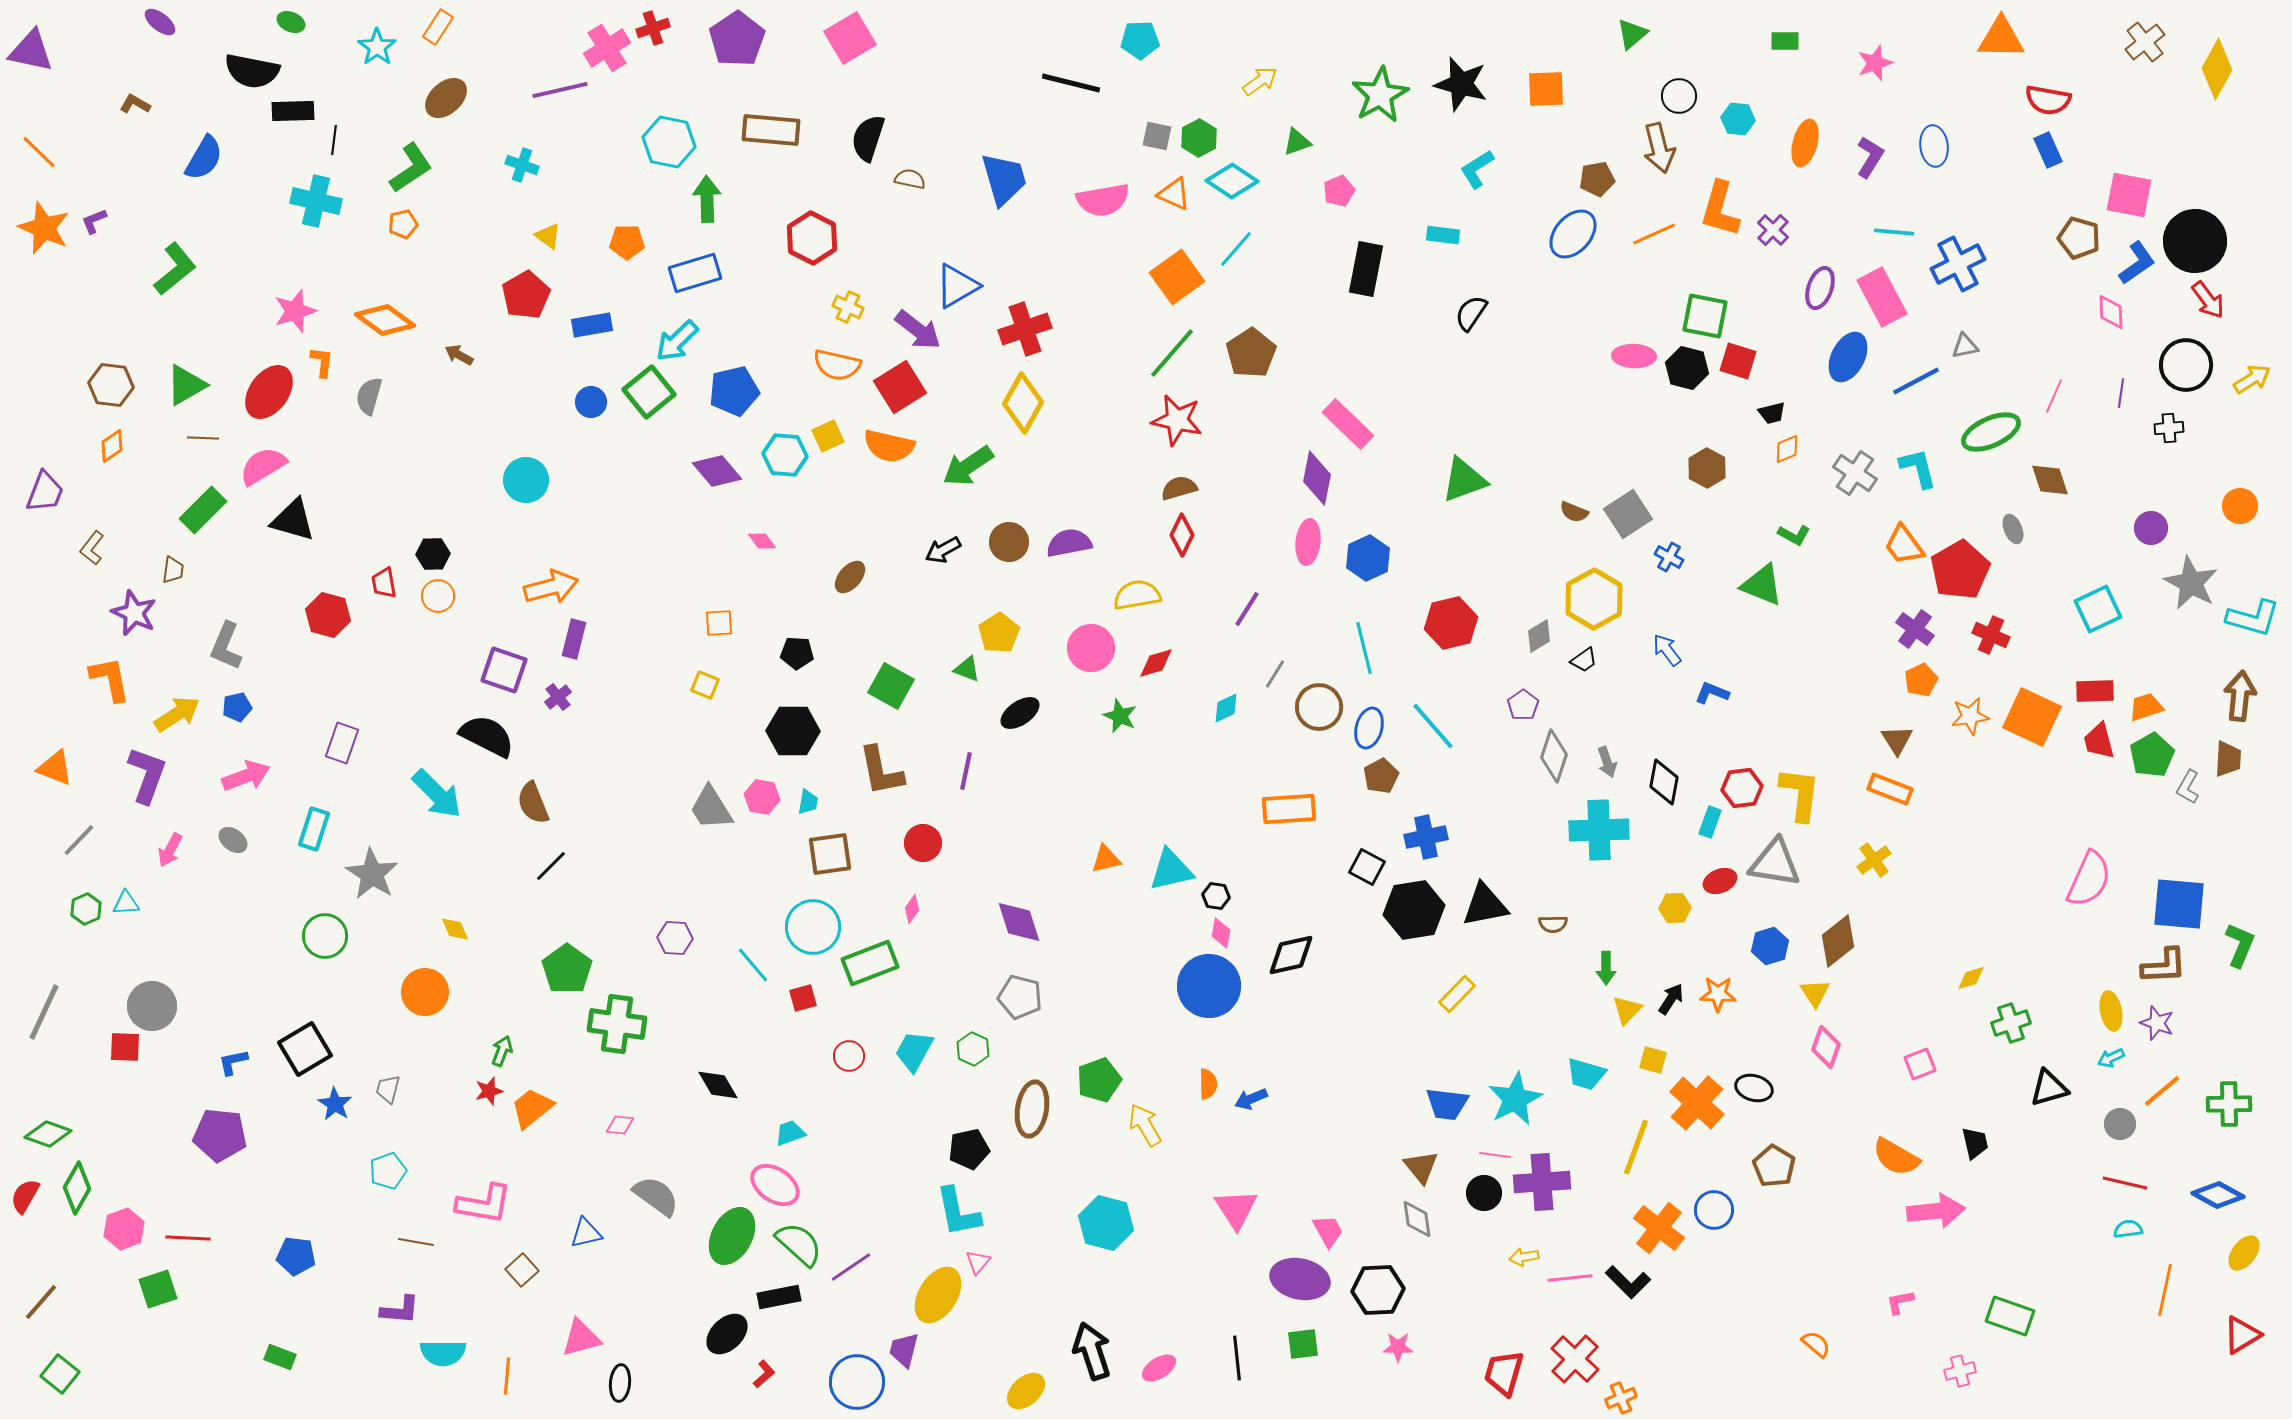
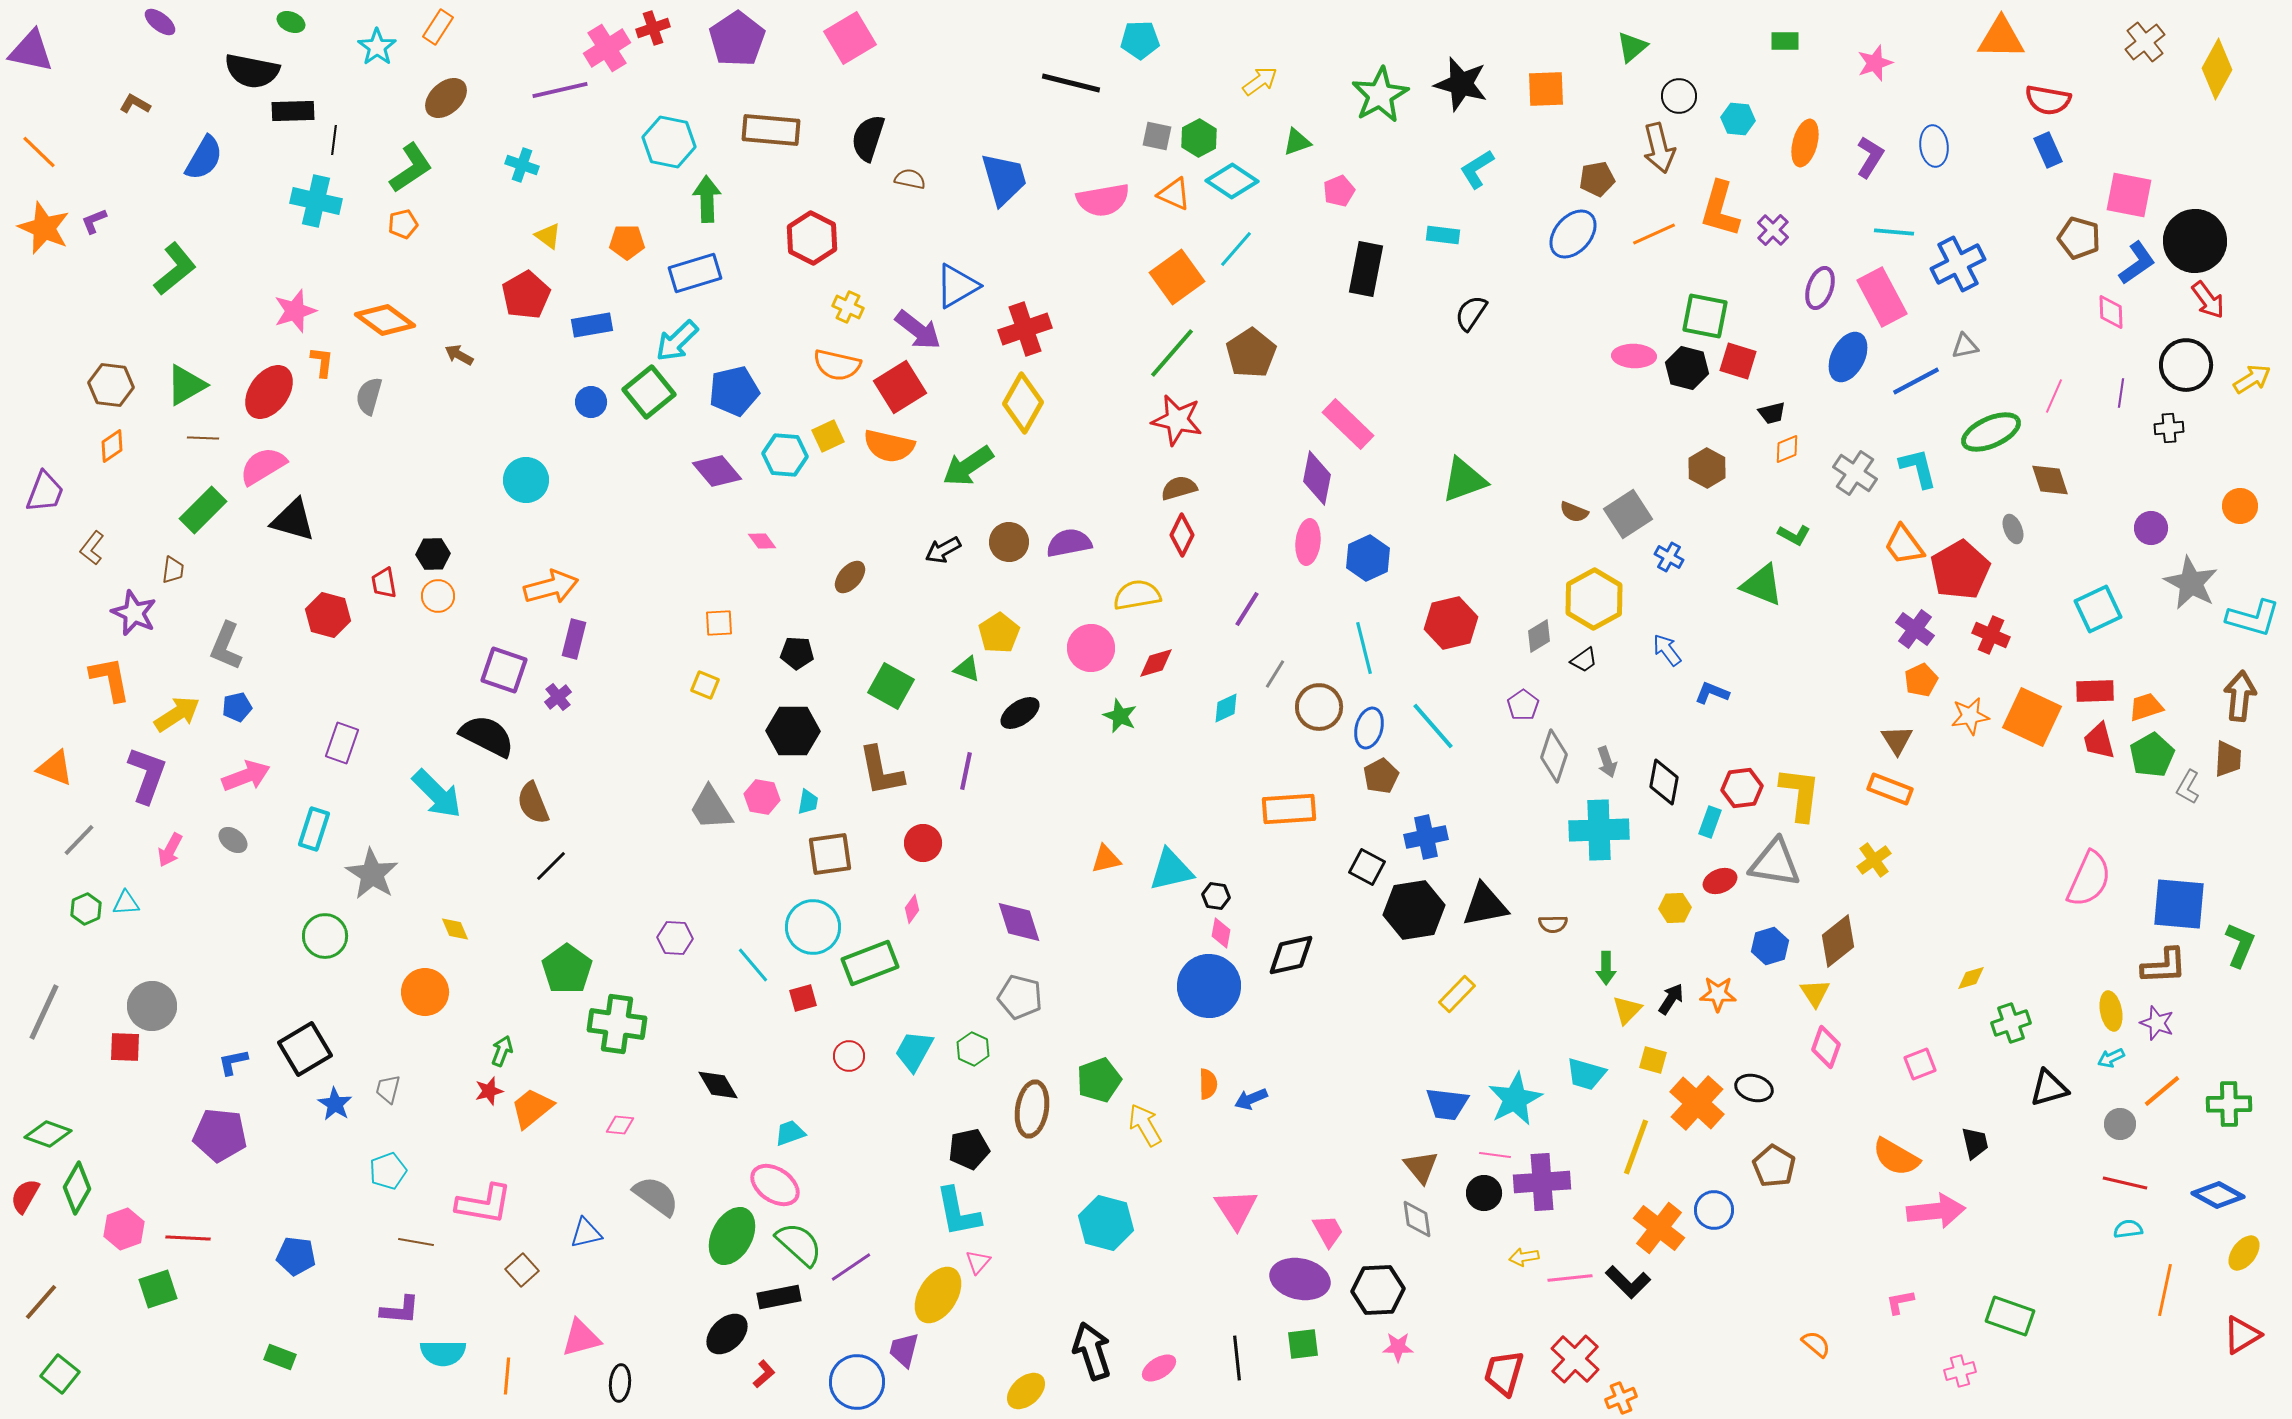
green triangle at (1632, 34): moved 13 px down
